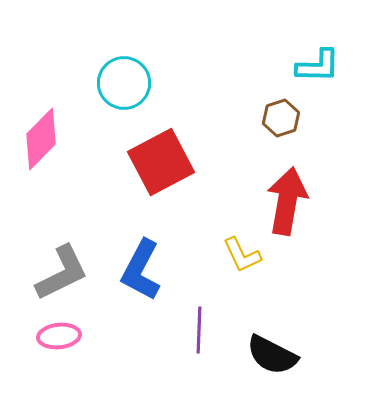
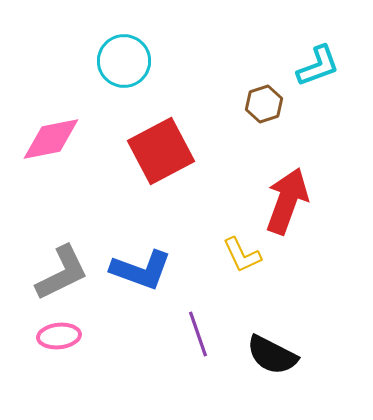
cyan L-shape: rotated 21 degrees counterclockwise
cyan circle: moved 22 px up
brown hexagon: moved 17 px left, 14 px up
pink diamond: moved 10 px right; rotated 34 degrees clockwise
red square: moved 11 px up
red arrow: rotated 10 degrees clockwise
blue L-shape: rotated 98 degrees counterclockwise
purple line: moved 1 px left, 4 px down; rotated 21 degrees counterclockwise
